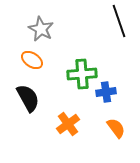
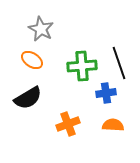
black line: moved 42 px down
green cross: moved 8 px up
blue cross: moved 1 px down
black semicircle: rotated 88 degrees clockwise
orange cross: rotated 15 degrees clockwise
orange semicircle: moved 3 px left, 3 px up; rotated 50 degrees counterclockwise
